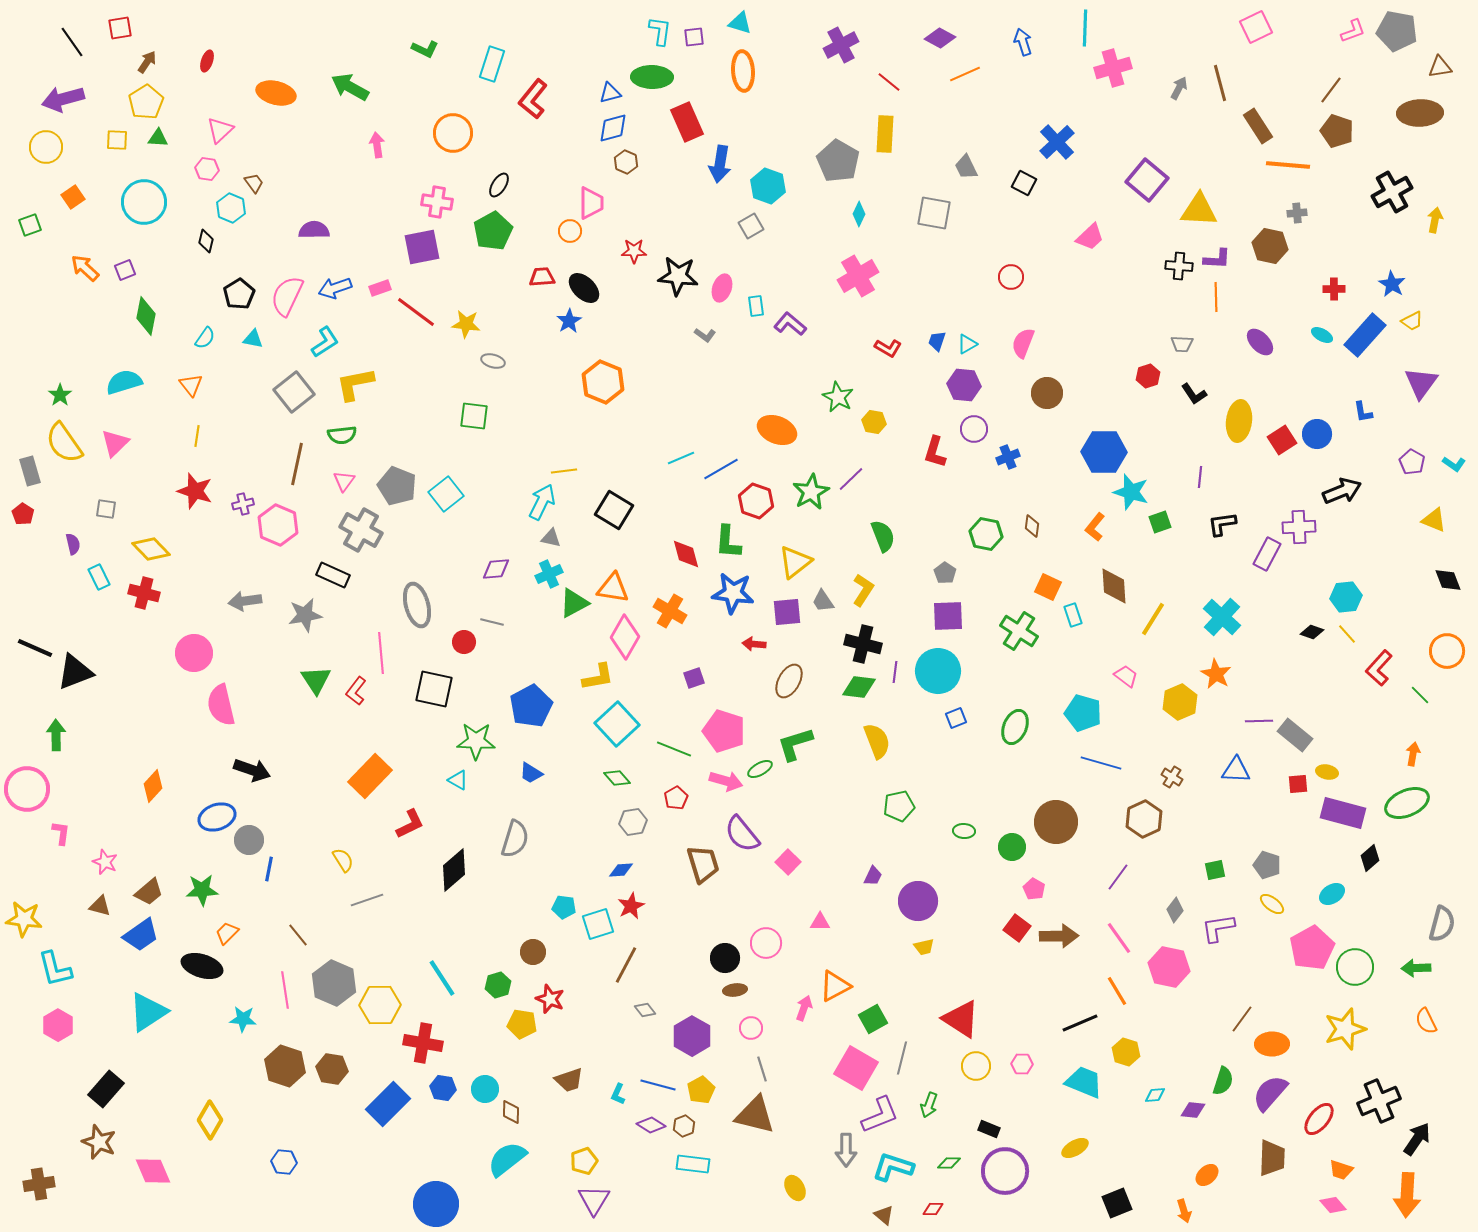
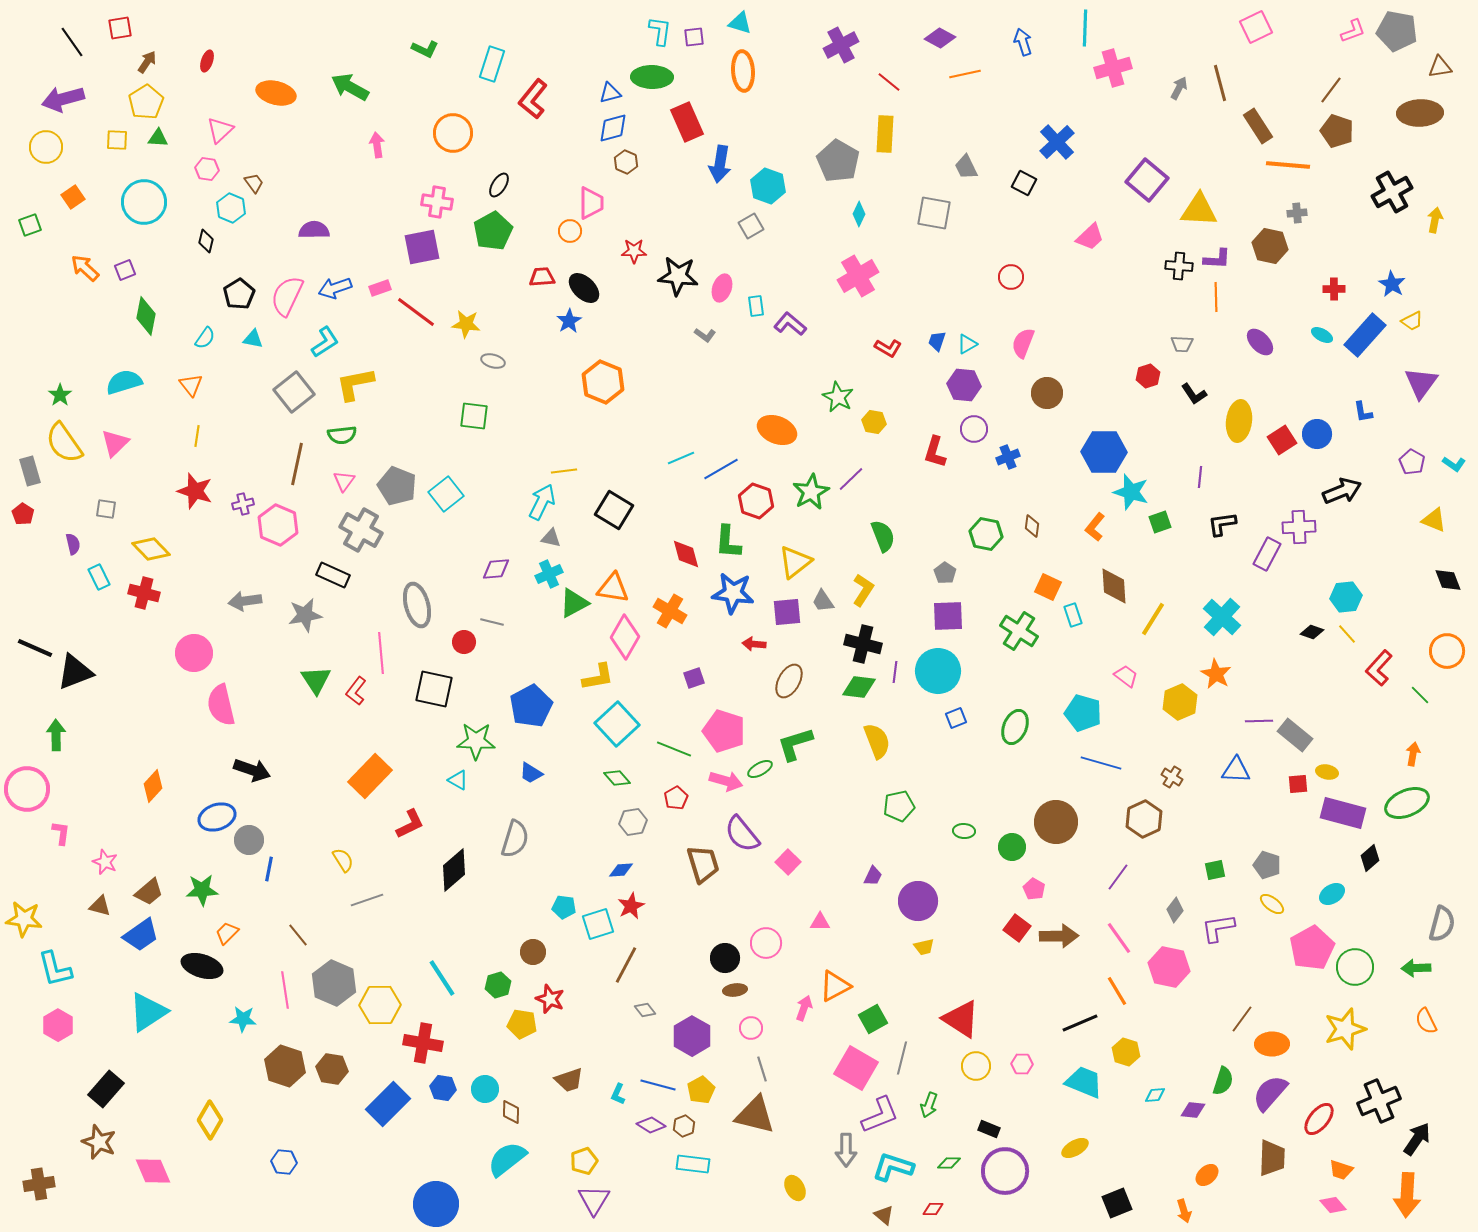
orange line at (965, 74): rotated 12 degrees clockwise
